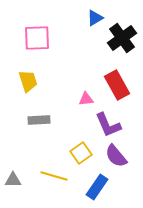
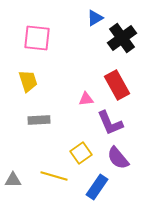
pink square: rotated 8 degrees clockwise
purple L-shape: moved 2 px right, 2 px up
purple semicircle: moved 2 px right, 2 px down
